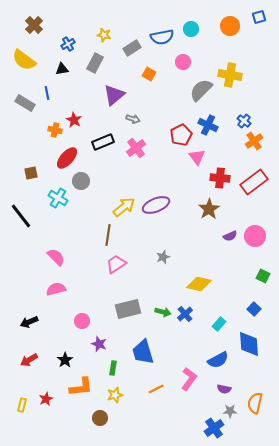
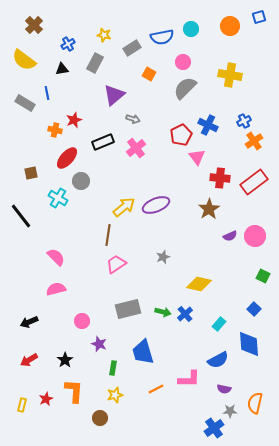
gray semicircle at (201, 90): moved 16 px left, 2 px up
red star at (74, 120): rotated 21 degrees clockwise
blue cross at (244, 121): rotated 24 degrees clockwise
pink L-shape at (189, 379): rotated 55 degrees clockwise
orange L-shape at (81, 387): moved 7 px left, 4 px down; rotated 80 degrees counterclockwise
